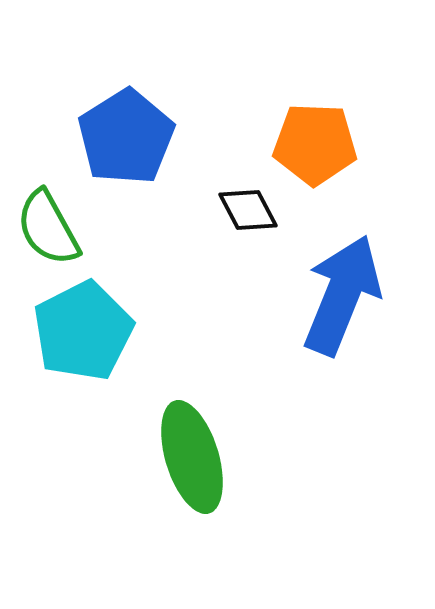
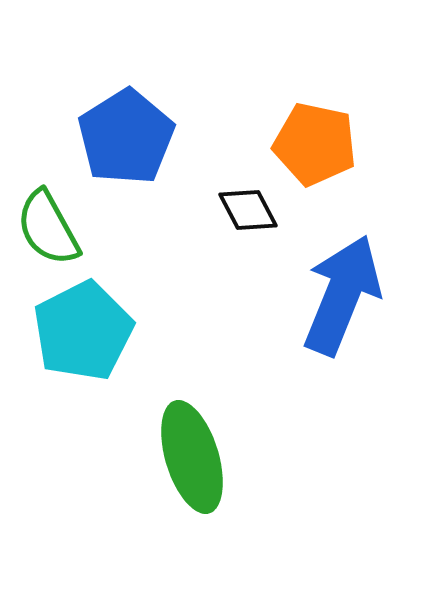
orange pentagon: rotated 10 degrees clockwise
